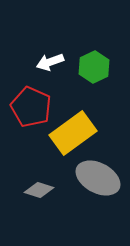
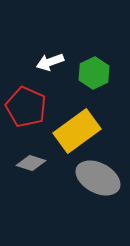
green hexagon: moved 6 px down
red pentagon: moved 5 px left
yellow rectangle: moved 4 px right, 2 px up
gray diamond: moved 8 px left, 27 px up
